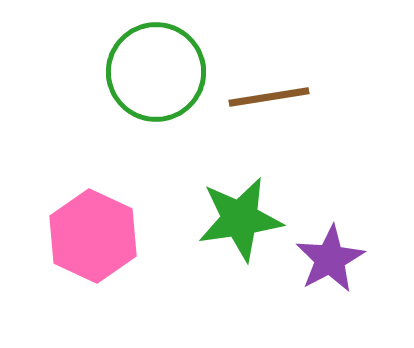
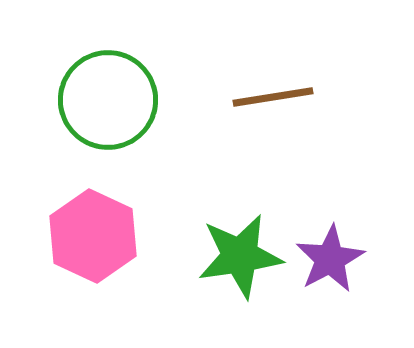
green circle: moved 48 px left, 28 px down
brown line: moved 4 px right
green star: moved 37 px down
